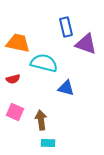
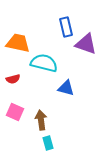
cyan rectangle: rotated 72 degrees clockwise
